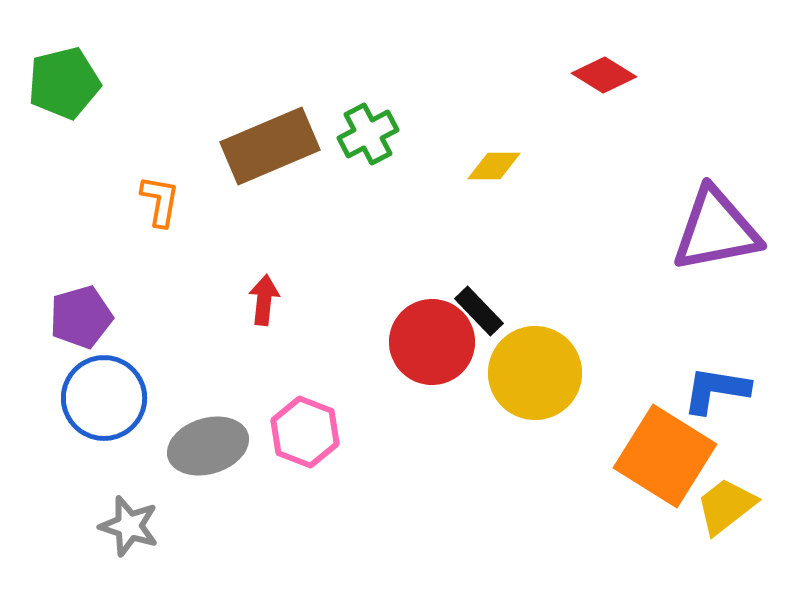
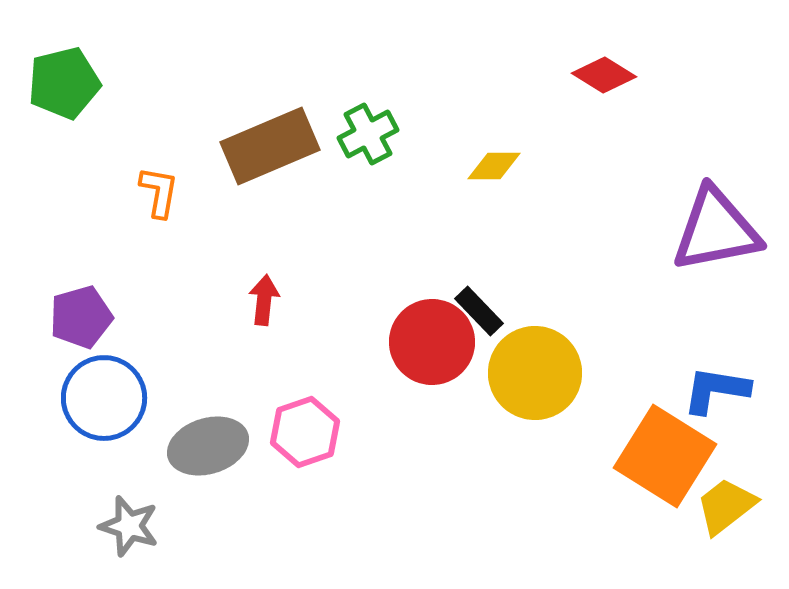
orange L-shape: moved 1 px left, 9 px up
pink hexagon: rotated 20 degrees clockwise
